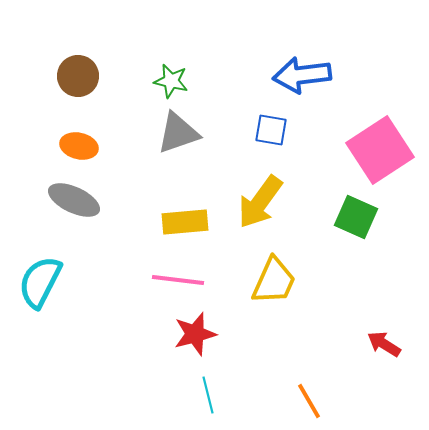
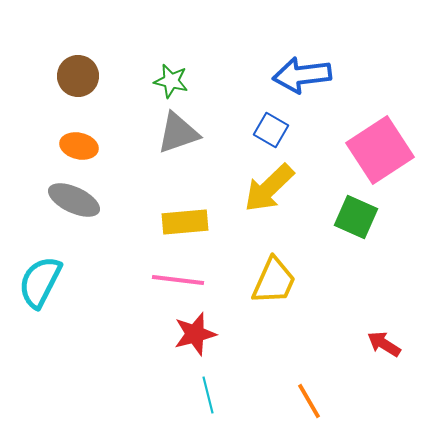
blue square: rotated 20 degrees clockwise
yellow arrow: moved 9 px right, 14 px up; rotated 10 degrees clockwise
